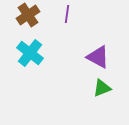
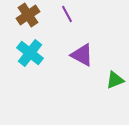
purple line: rotated 36 degrees counterclockwise
purple triangle: moved 16 px left, 2 px up
green triangle: moved 13 px right, 8 px up
